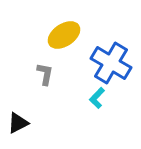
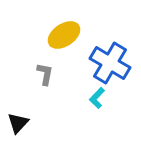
blue cross: moved 1 px left
black triangle: rotated 20 degrees counterclockwise
